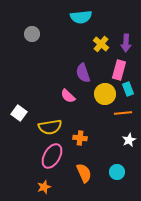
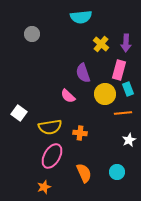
orange cross: moved 5 px up
